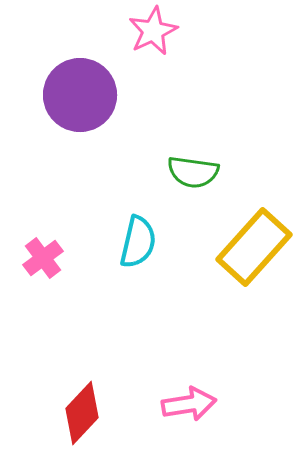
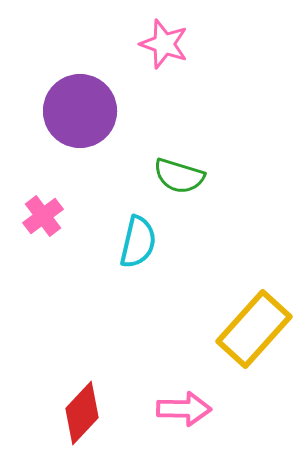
pink star: moved 11 px right, 13 px down; rotated 27 degrees counterclockwise
purple circle: moved 16 px down
green semicircle: moved 14 px left, 4 px down; rotated 9 degrees clockwise
yellow rectangle: moved 82 px down
pink cross: moved 42 px up
pink arrow: moved 5 px left, 5 px down; rotated 10 degrees clockwise
